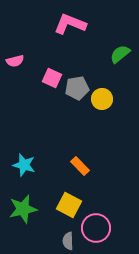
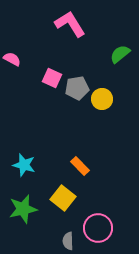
pink L-shape: rotated 36 degrees clockwise
pink semicircle: moved 3 px left, 2 px up; rotated 138 degrees counterclockwise
yellow square: moved 6 px left, 7 px up; rotated 10 degrees clockwise
pink circle: moved 2 px right
